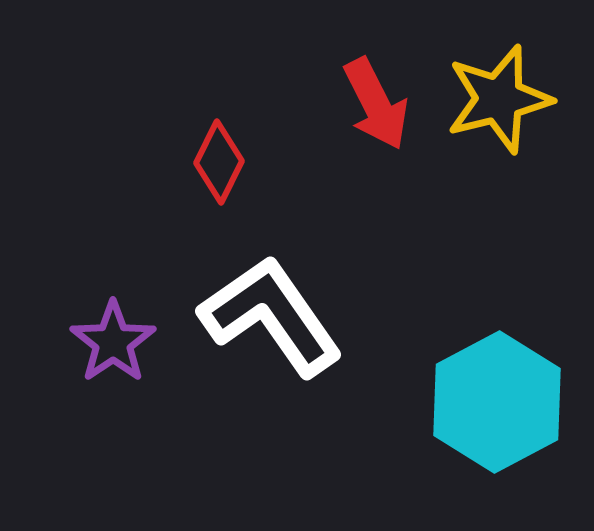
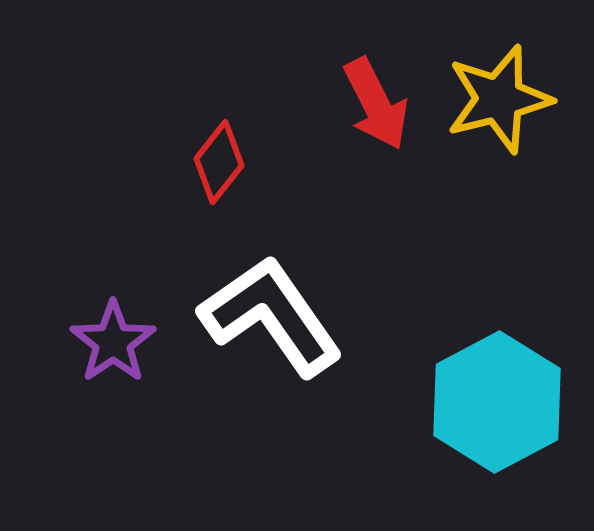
red diamond: rotated 12 degrees clockwise
